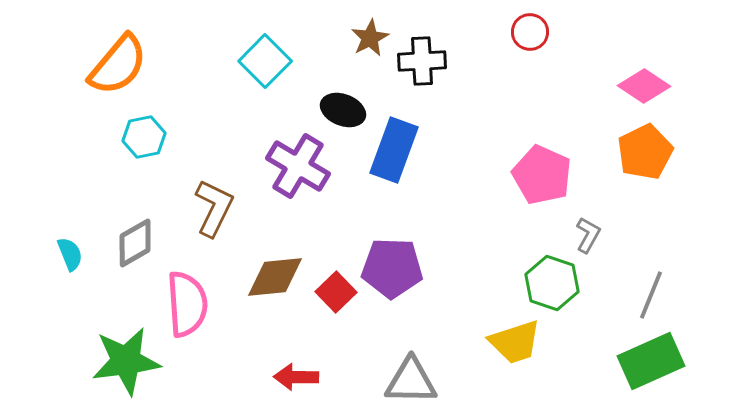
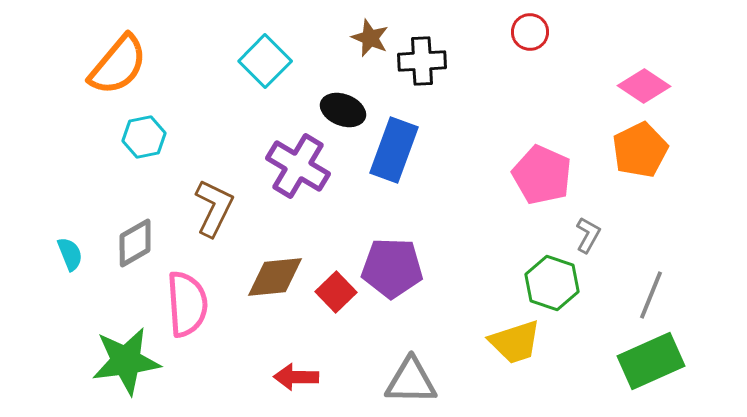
brown star: rotated 21 degrees counterclockwise
orange pentagon: moved 5 px left, 2 px up
